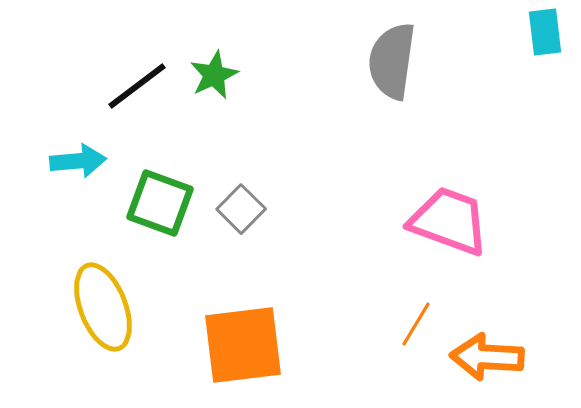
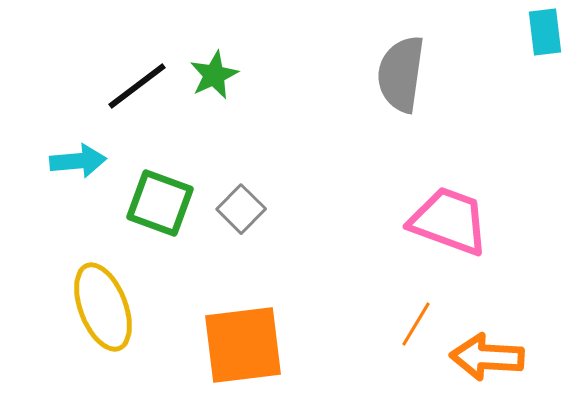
gray semicircle: moved 9 px right, 13 px down
